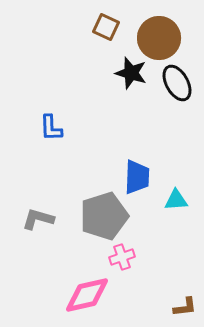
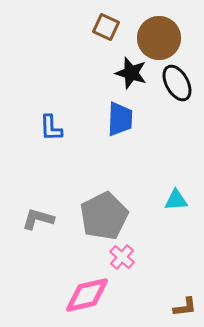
blue trapezoid: moved 17 px left, 58 px up
gray pentagon: rotated 9 degrees counterclockwise
pink cross: rotated 30 degrees counterclockwise
